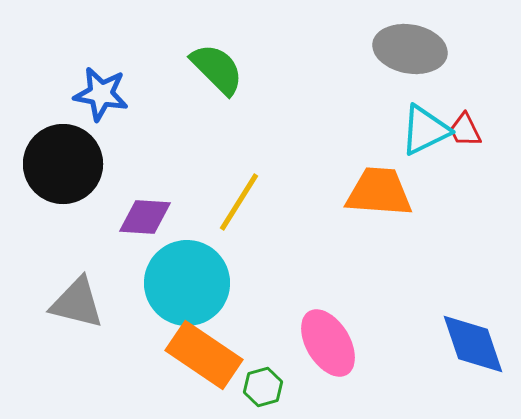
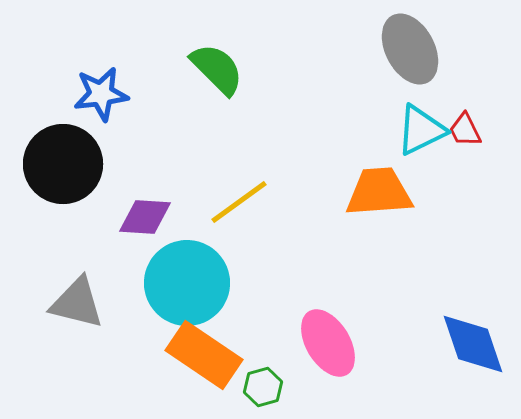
gray ellipse: rotated 52 degrees clockwise
blue star: rotated 18 degrees counterclockwise
cyan triangle: moved 4 px left
orange trapezoid: rotated 8 degrees counterclockwise
yellow line: rotated 22 degrees clockwise
